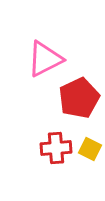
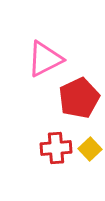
yellow square: rotated 20 degrees clockwise
